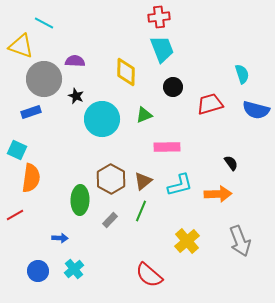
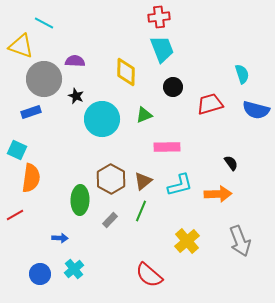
blue circle: moved 2 px right, 3 px down
